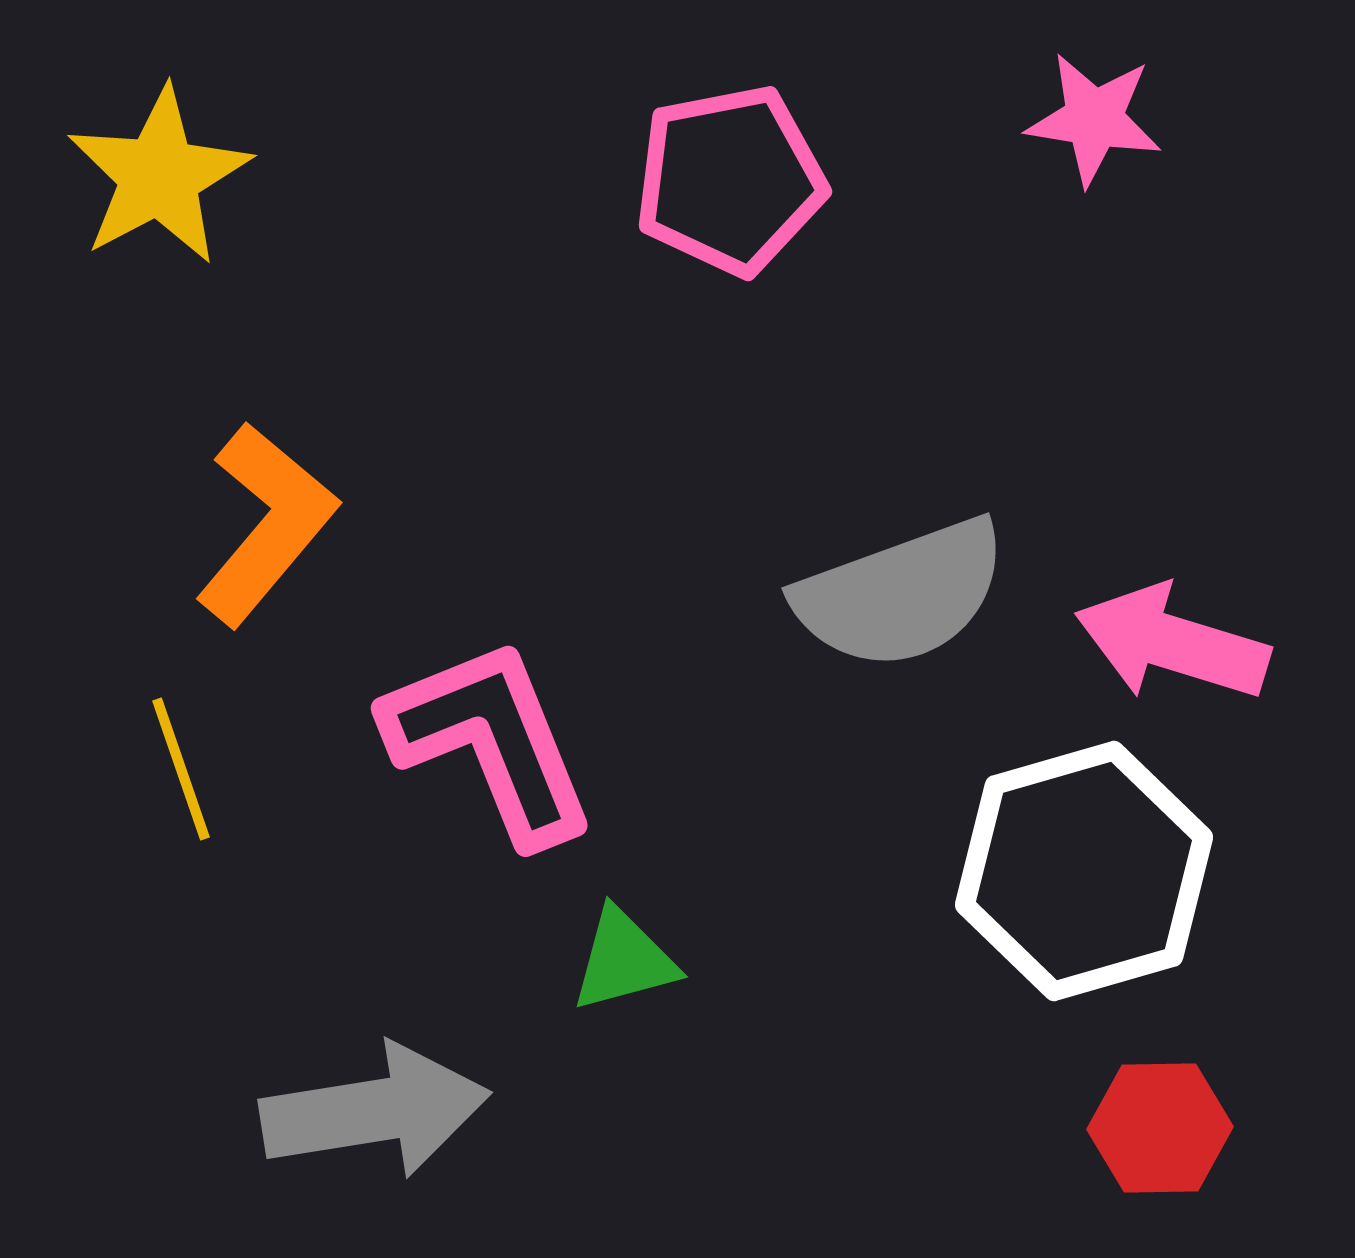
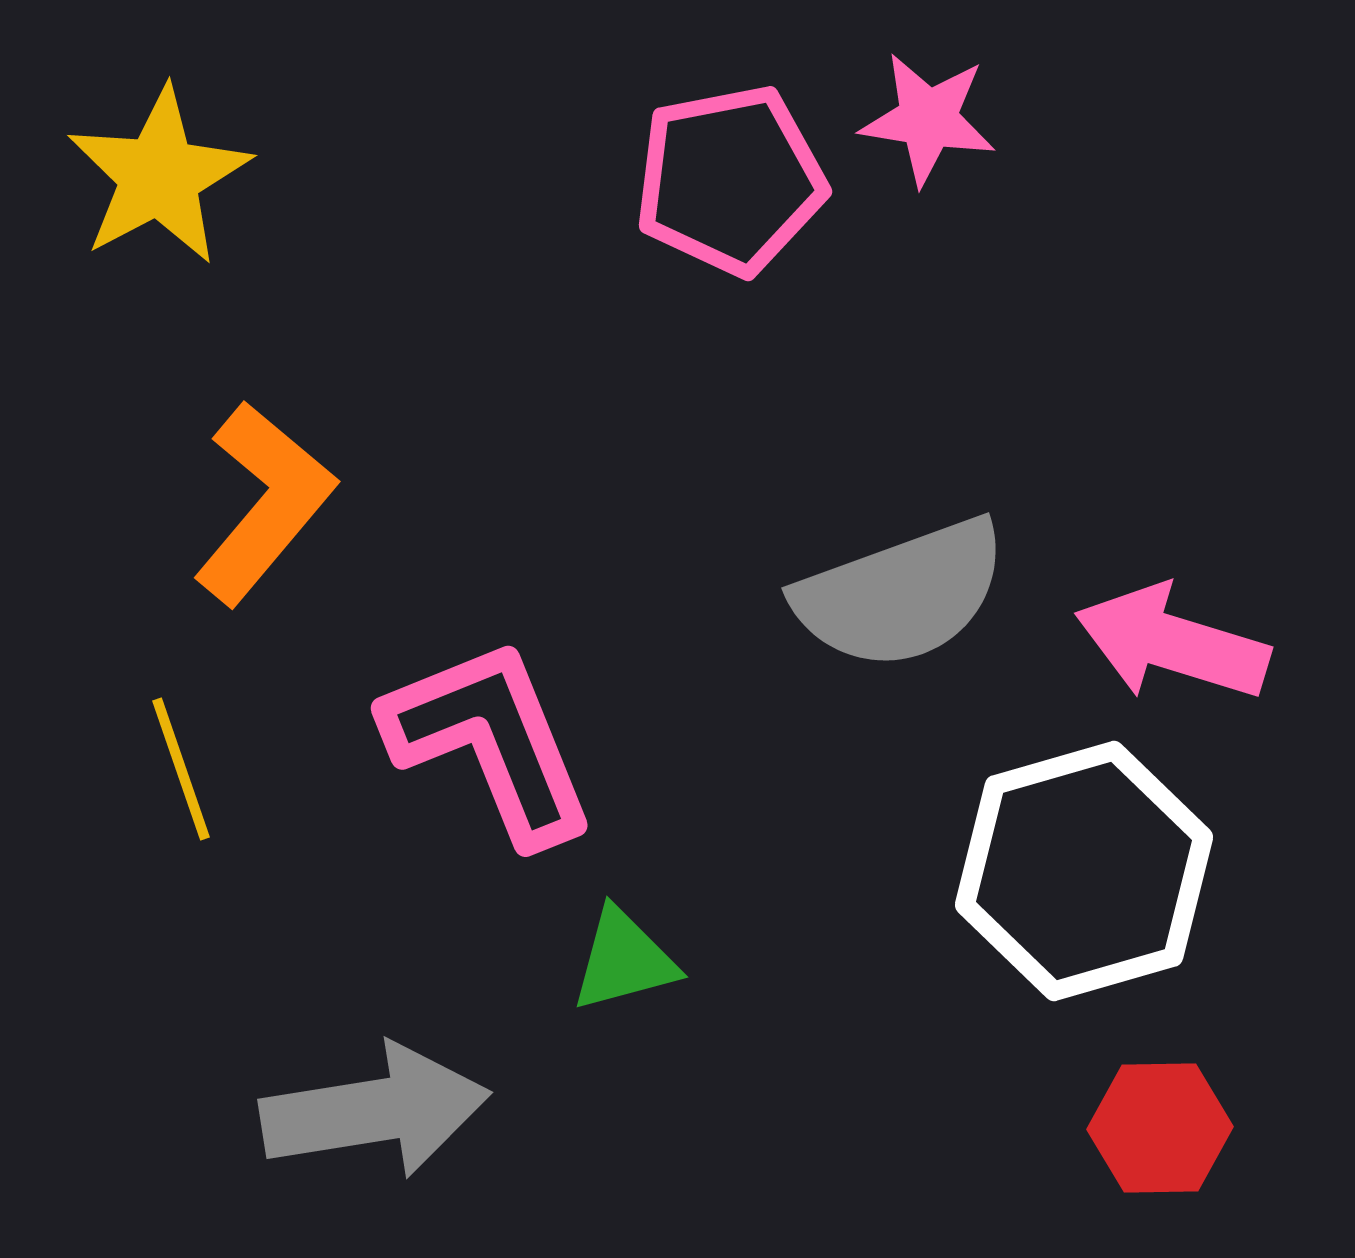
pink star: moved 166 px left
orange L-shape: moved 2 px left, 21 px up
